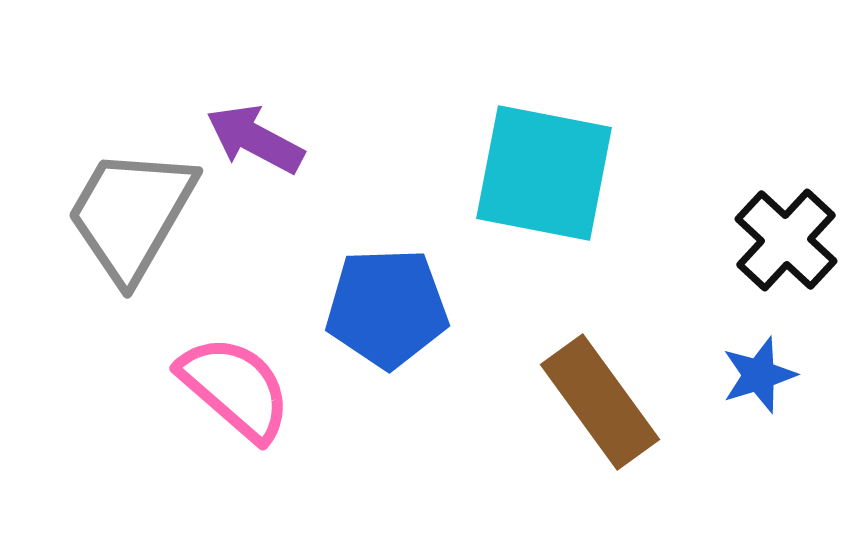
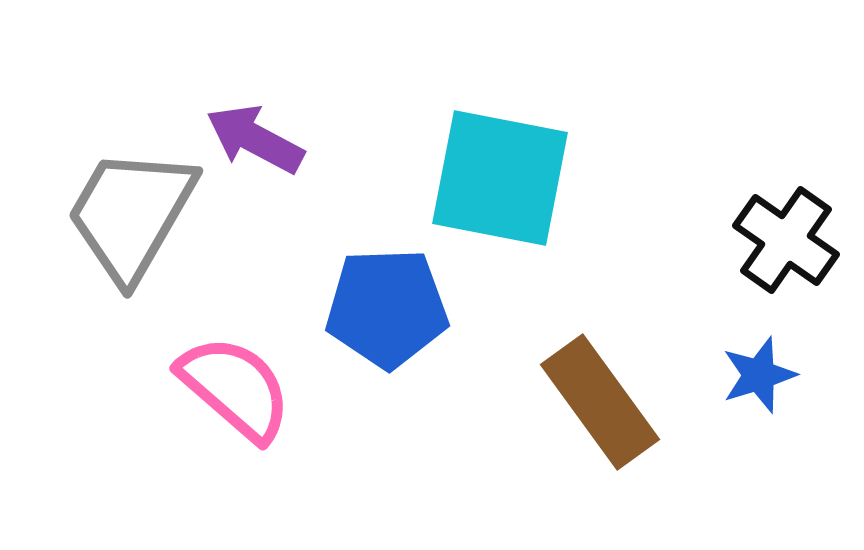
cyan square: moved 44 px left, 5 px down
black cross: rotated 8 degrees counterclockwise
